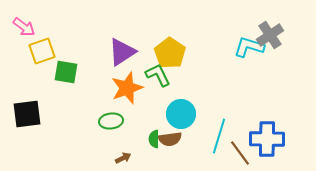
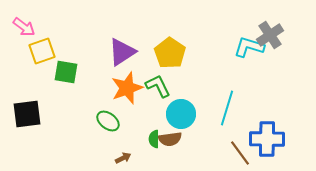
green L-shape: moved 11 px down
green ellipse: moved 3 px left; rotated 45 degrees clockwise
cyan line: moved 8 px right, 28 px up
